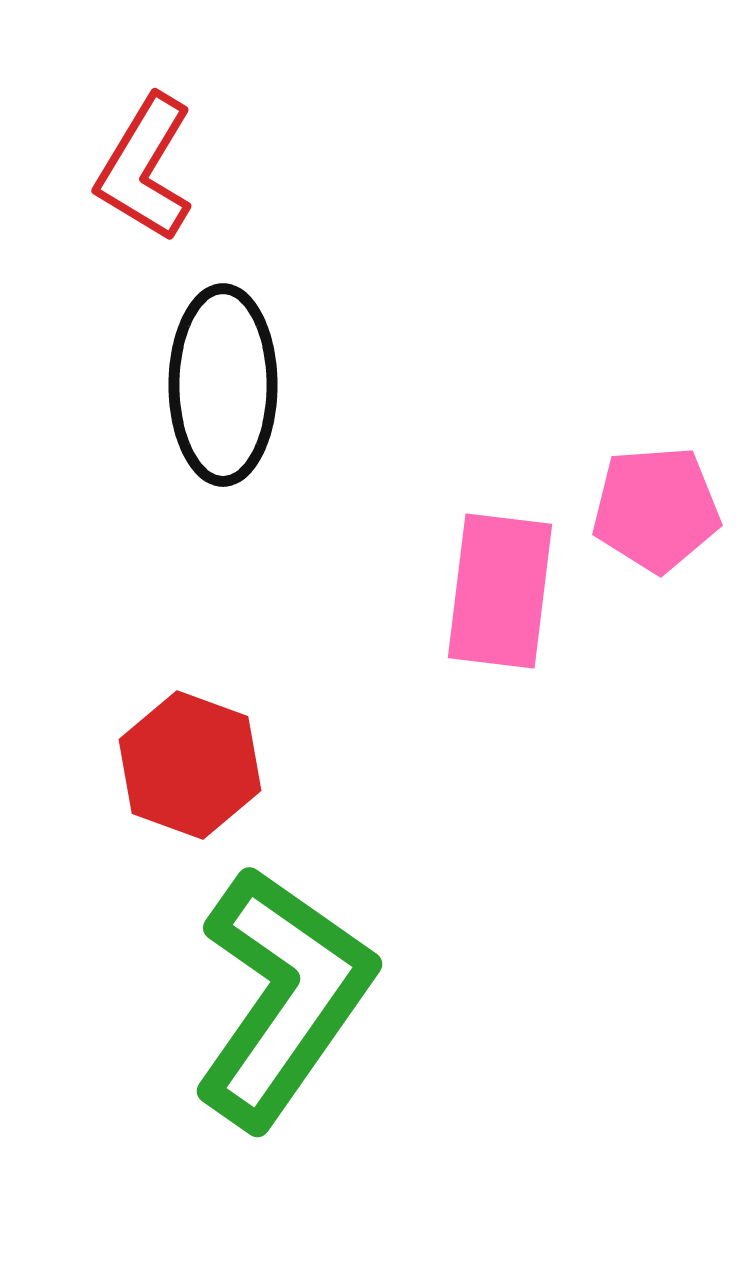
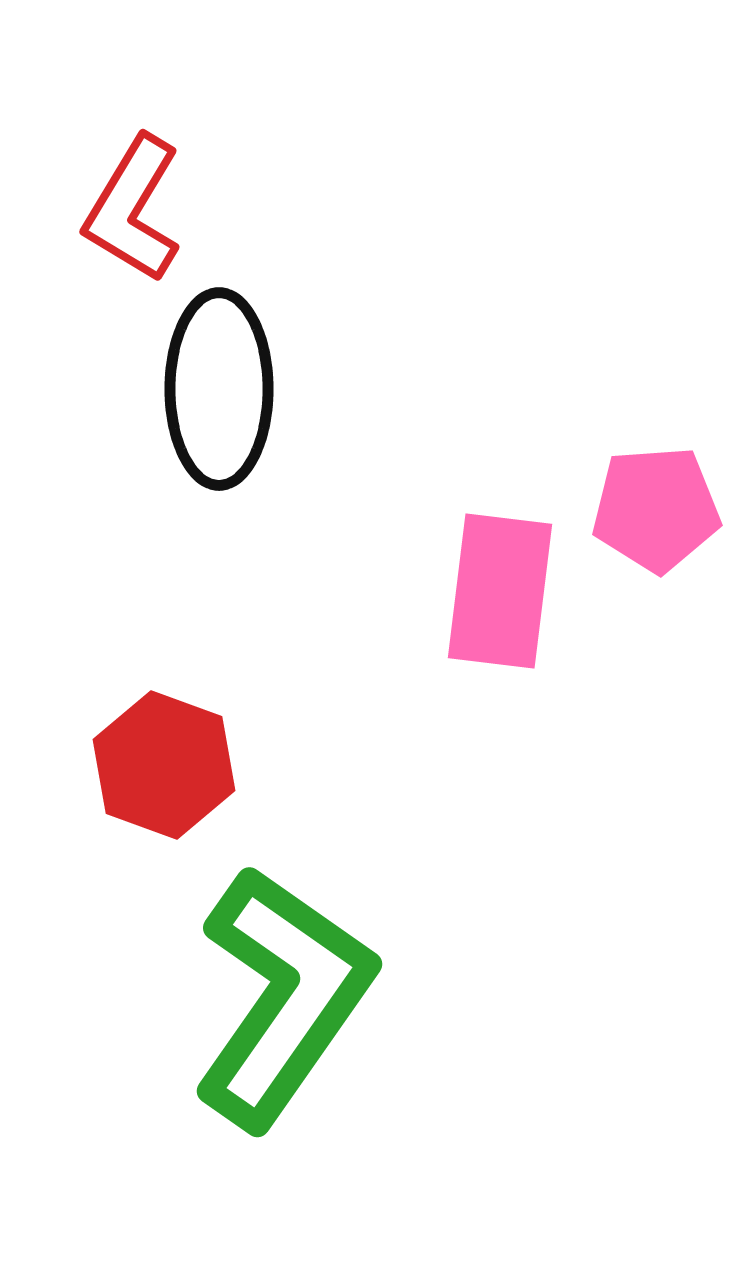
red L-shape: moved 12 px left, 41 px down
black ellipse: moved 4 px left, 4 px down
red hexagon: moved 26 px left
